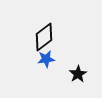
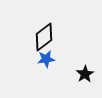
black star: moved 7 px right
